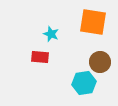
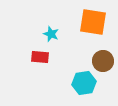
brown circle: moved 3 px right, 1 px up
